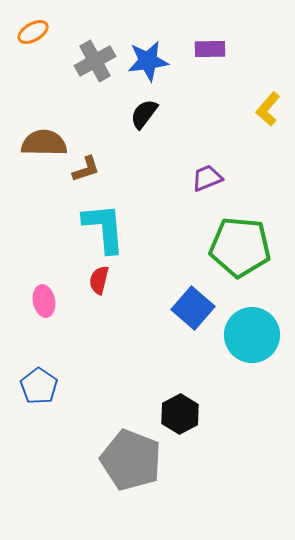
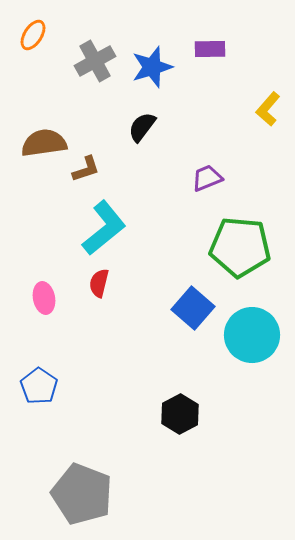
orange ellipse: moved 3 px down; rotated 28 degrees counterclockwise
blue star: moved 4 px right, 6 px down; rotated 9 degrees counterclockwise
black semicircle: moved 2 px left, 13 px down
brown semicircle: rotated 9 degrees counterclockwise
cyan L-shape: rotated 56 degrees clockwise
red semicircle: moved 3 px down
pink ellipse: moved 3 px up
gray pentagon: moved 49 px left, 34 px down
